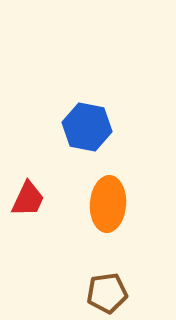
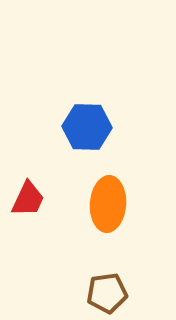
blue hexagon: rotated 9 degrees counterclockwise
